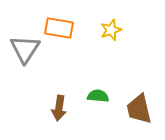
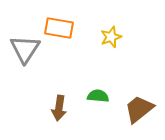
yellow star: moved 7 px down
brown trapezoid: rotated 64 degrees clockwise
